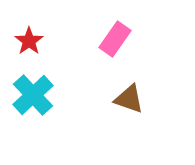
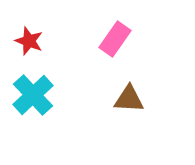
red star: rotated 16 degrees counterclockwise
brown triangle: rotated 16 degrees counterclockwise
